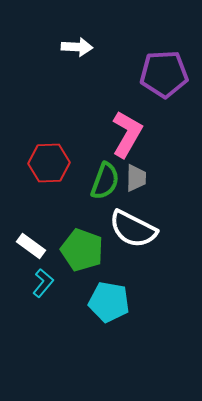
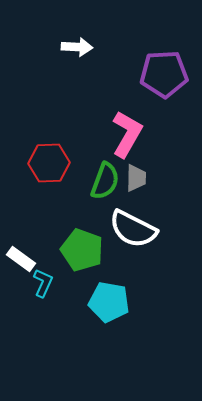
white rectangle: moved 10 px left, 13 px down
cyan L-shape: rotated 16 degrees counterclockwise
